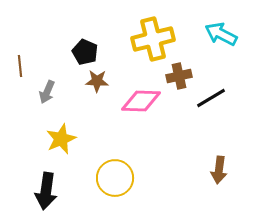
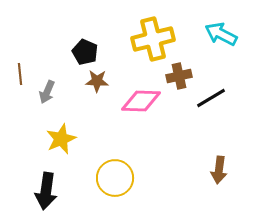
brown line: moved 8 px down
